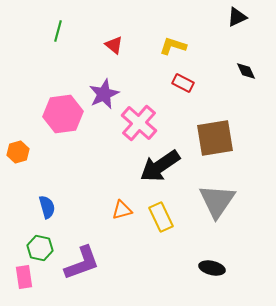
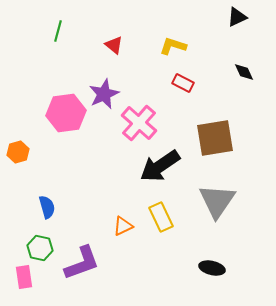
black diamond: moved 2 px left, 1 px down
pink hexagon: moved 3 px right, 1 px up
orange triangle: moved 1 px right, 16 px down; rotated 10 degrees counterclockwise
